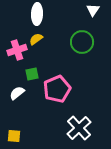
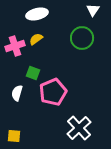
white ellipse: rotated 75 degrees clockwise
green circle: moved 4 px up
pink cross: moved 2 px left, 4 px up
green square: moved 1 px right, 1 px up; rotated 32 degrees clockwise
pink pentagon: moved 4 px left, 3 px down
white semicircle: rotated 35 degrees counterclockwise
